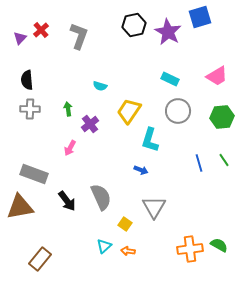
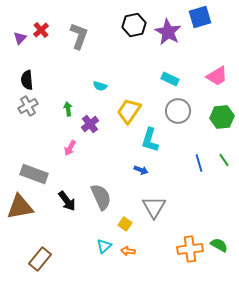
gray cross: moved 2 px left, 3 px up; rotated 30 degrees counterclockwise
